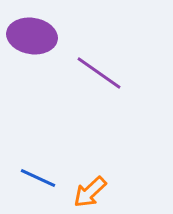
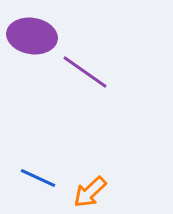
purple line: moved 14 px left, 1 px up
